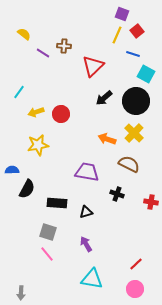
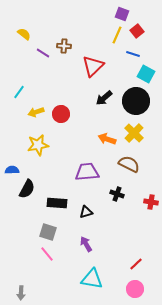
purple trapezoid: rotated 15 degrees counterclockwise
